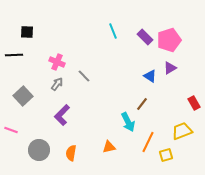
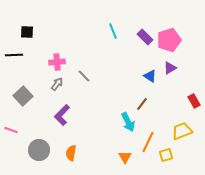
pink cross: rotated 28 degrees counterclockwise
red rectangle: moved 2 px up
orange triangle: moved 16 px right, 10 px down; rotated 48 degrees counterclockwise
